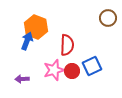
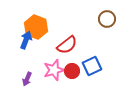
brown circle: moved 1 px left, 1 px down
blue arrow: moved 1 px left, 1 px up
red semicircle: rotated 50 degrees clockwise
purple arrow: moved 5 px right; rotated 64 degrees counterclockwise
